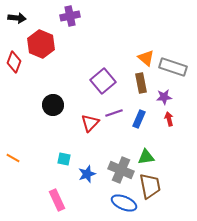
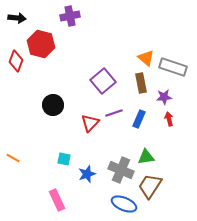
red hexagon: rotated 8 degrees counterclockwise
red diamond: moved 2 px right, 1 px up
brown trapezoid: rotated 136 degrees counterclockwise
blue ellipse: moved 1 px down
